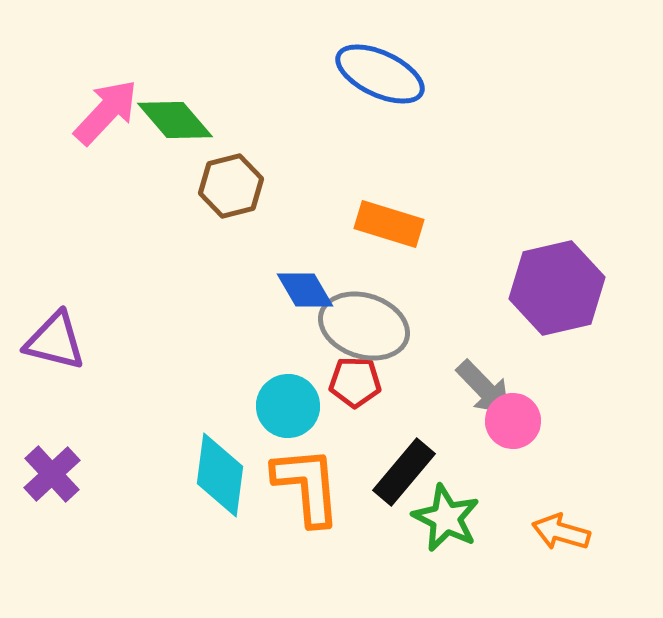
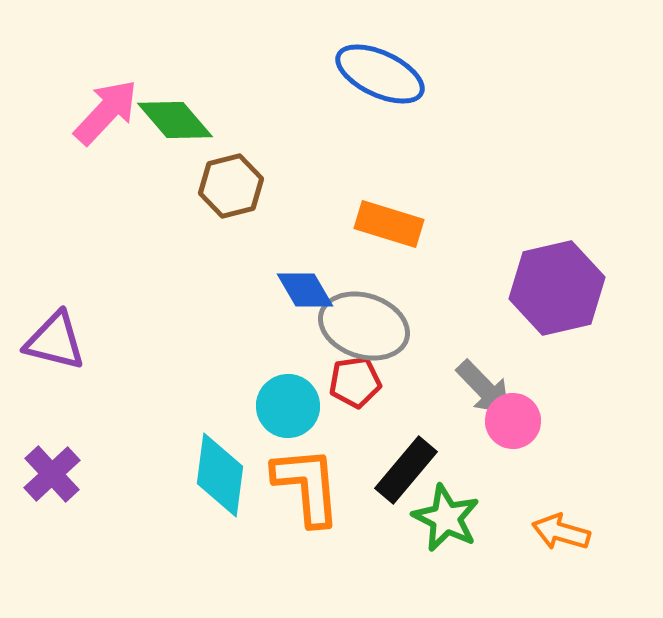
red pentagon: rotated 9 degrees counterclockwise
black rectangle: moved 2 px right, 2 px up
